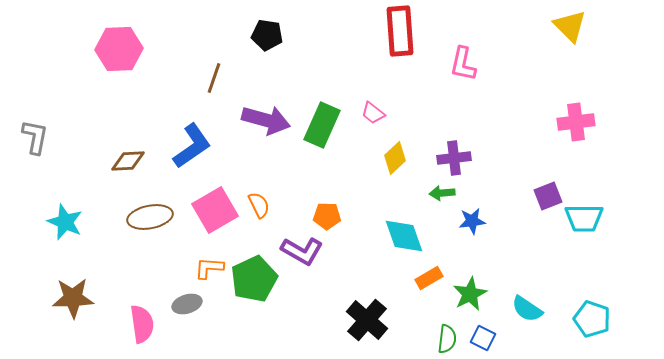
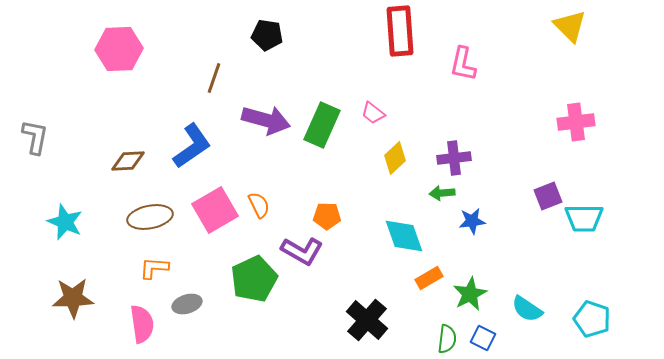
orange L-shape: moved 55 px left
